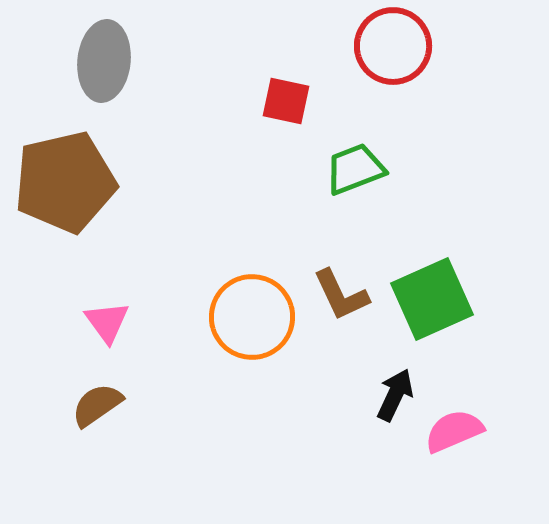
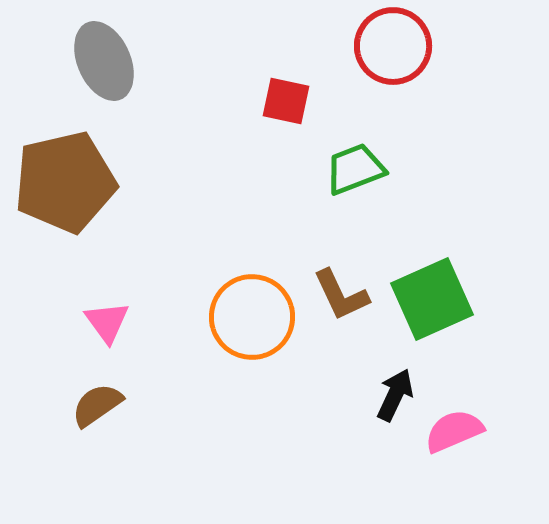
gray ellipse: rotated 30 degrees counterclockwise
